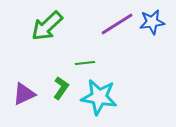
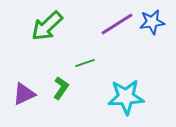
green line: rotated 12 degrees counterclockwise
cyan star: moved 27 px right; rotated 12 degrees counterclockwise
